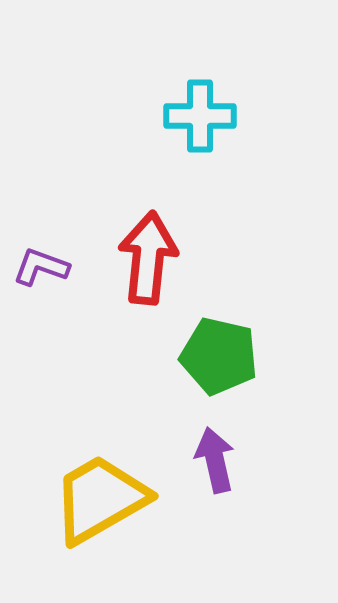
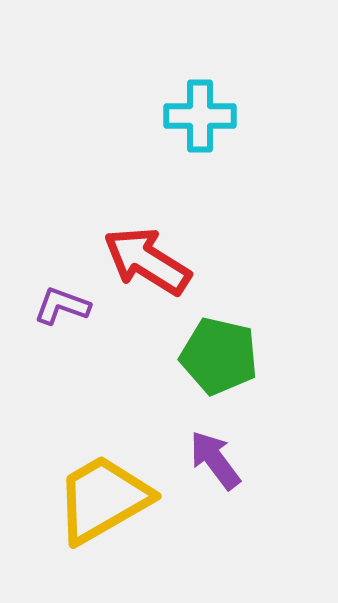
red arrow: moved 1 px left, 3 px down; rotated 64 degrees counterclockwise
purple L-shape: moved 21 px right, 39 px down
purple arrow: rotated 24 degrees counterclockwise
yellow trapezoid: moved 3 px right
